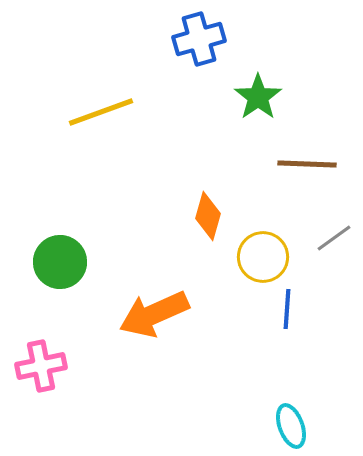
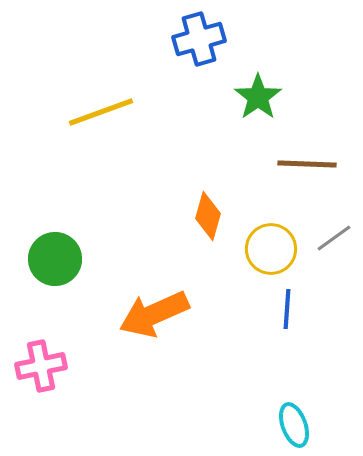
yellow circle: moved 8 px right, 8 px up
green circle: moved 5 px left, 3 px up
cyan ellipse: moved 3 px right, 1 px up
